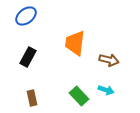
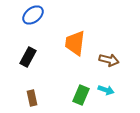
blue ellipse: moved 7 px right, 1 px up
green rectangle: moved 2 px right, 1 px up; rotated 66 degrees clockwise
